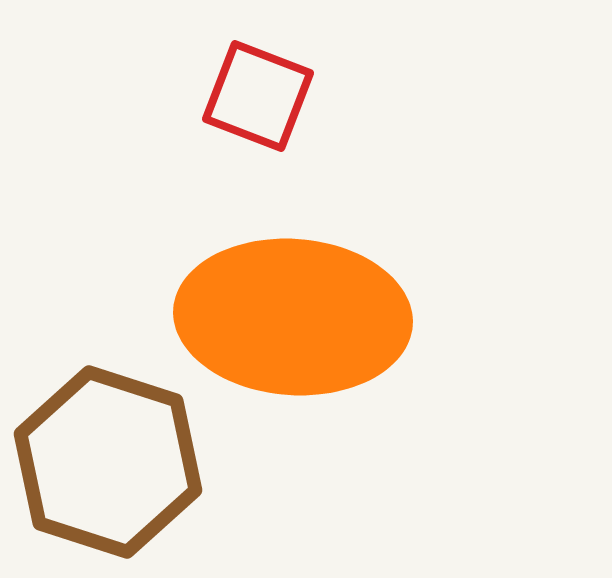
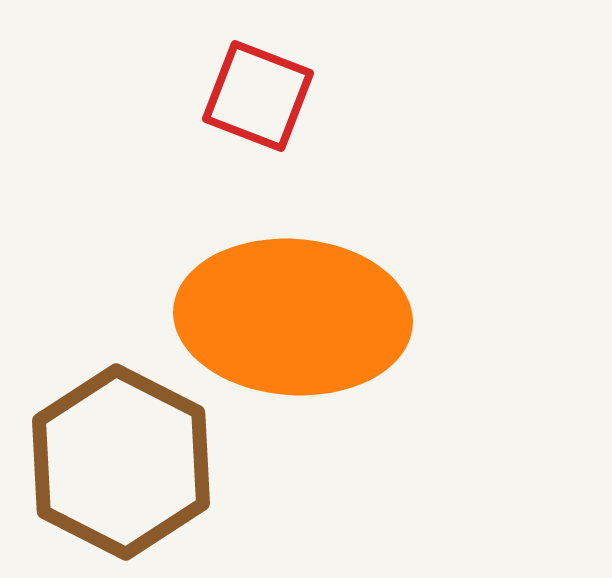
brown hexagon: moved 13 px right; rotated 9 degrees clockwise
